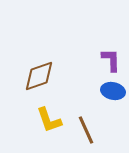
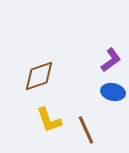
purple L-shape: rotated 55 degrees clockwise
blue ellipse: moved 1 px down
